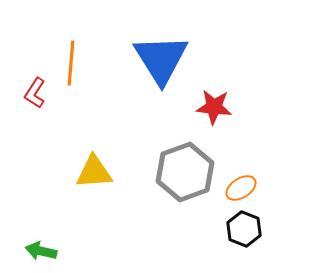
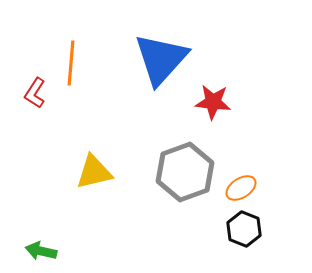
blue triangle: rotated 14 degrees clockwise
red star: moved 1 px left, 5 px up
yellow triangle: rotated 9 degrees counterclockwise
